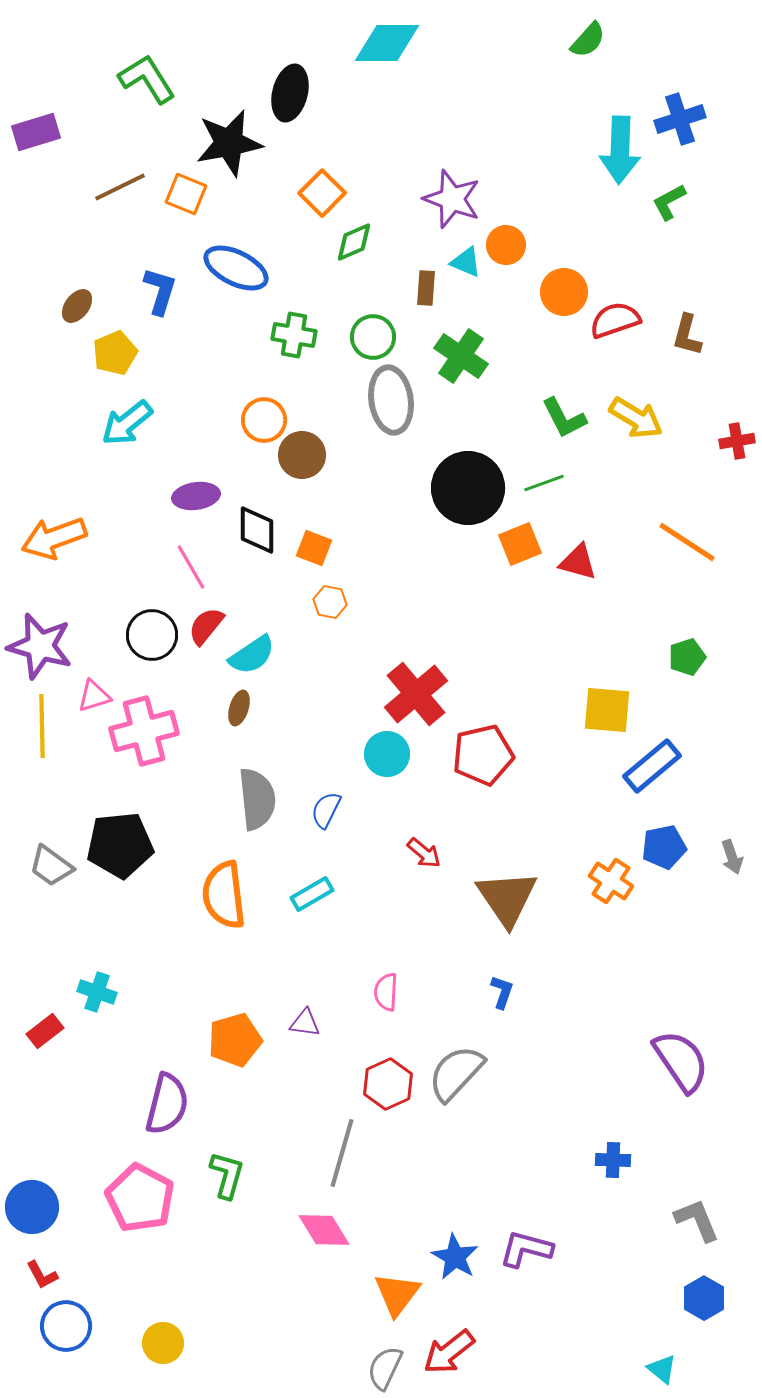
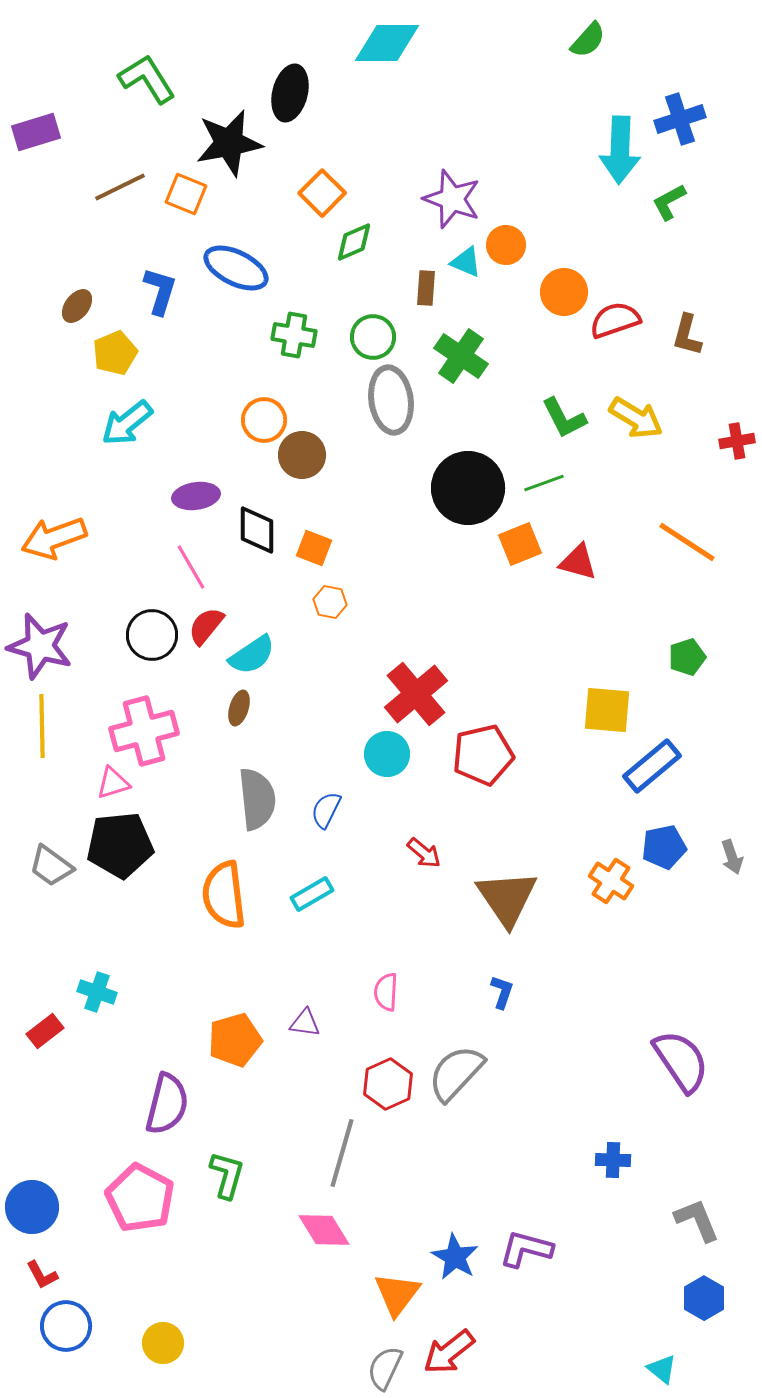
pink triangle at (94, 696): moved 19 px right, 87 px down
